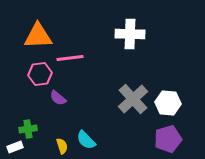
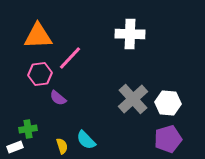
pink line: rotated 40 degrees counterclockwise
